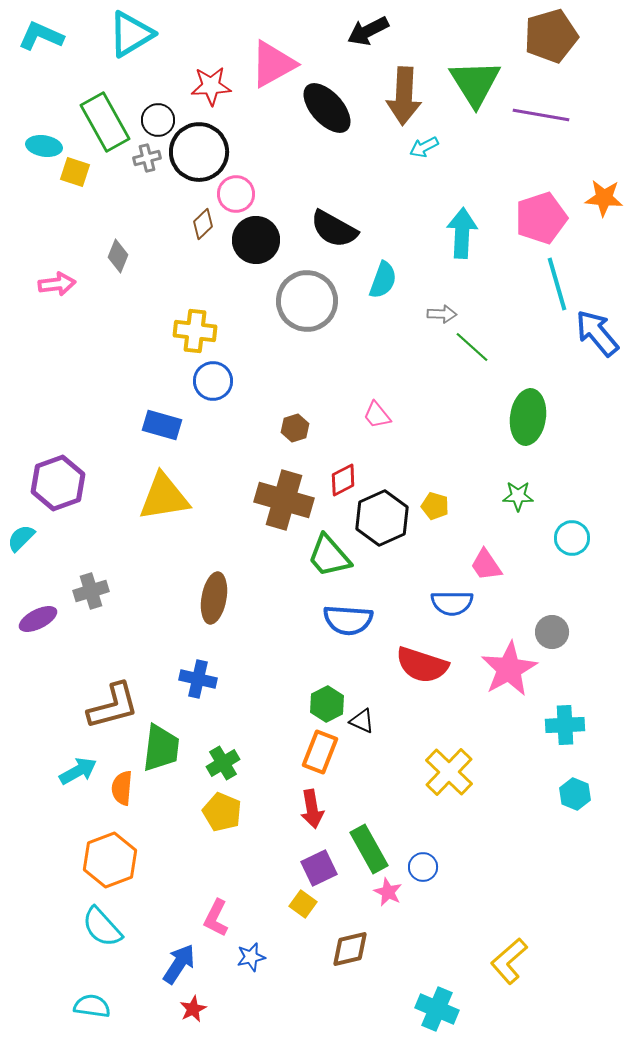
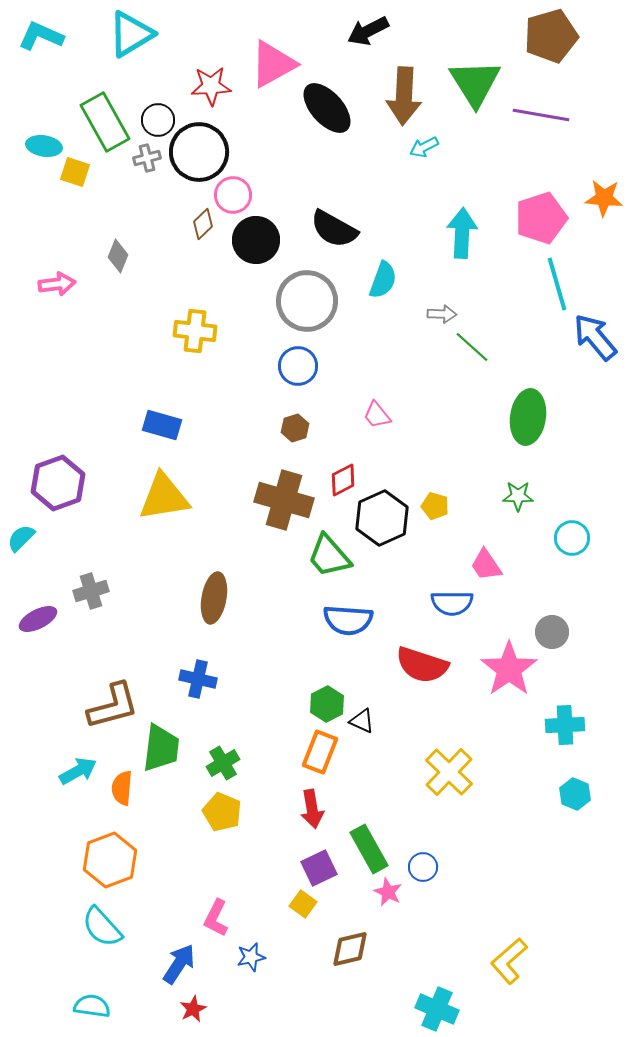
pink circle at (236, 194): moved 3 px left, 1 px down
blue arrow at (597, 333): moved 2 px left, 4 px down
blue circle at (213, 381): moved 85 px right, 15 px up
pink star at (509, 669): rotated 6 degrees counterclockwise
